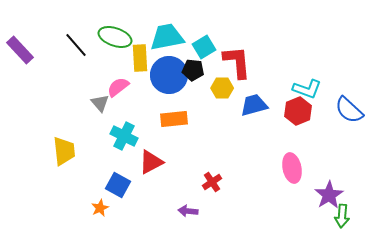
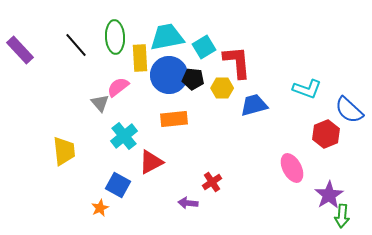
green ellipse: rotated 68 degrees clockwise
black pentagon: moved 9 px down
red hexagon: moved 28 px right, 23 px down
cyan cross: rotated 24 degrees clockwise
pink ellipse: rotated 16 degrees counterclockwise
purple arrow: moved 8 px up
